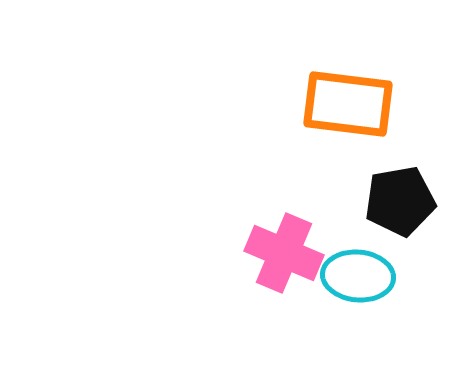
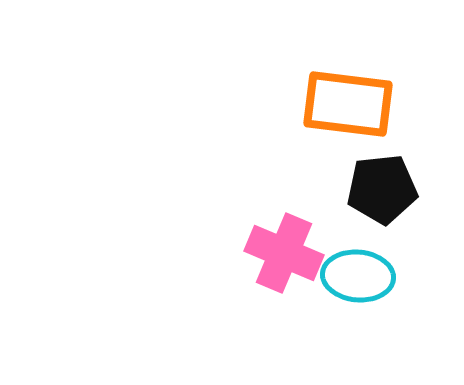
black pentagon: moved 18 px left, 12 px up; rotated 4 degrees clockwise
